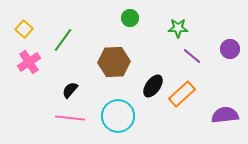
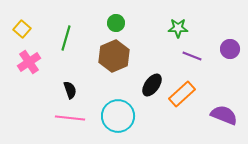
green circle: moved 14 px left, 5 px down
yellow square: moved 2 px left
green line: moved 3 px right, 2 px up; rotated 20 degrees counterclockwise
purple line: rotated 18 degrees counterclockwise
brown hexagon: moved 6 px up; rotated 20 degrees counterclockwise
black ellipse: moved 1 px left, 1 px up
black semicircle: rotated 120 degrees clockwise
purple semicircle: moved 1 px left; rotated 28 degrees clockwise
